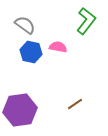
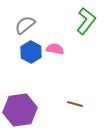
gray semicircle: rotated 75 degrees counterclockwise
pink semicircle: moved 3 px left, 2 px down
blue hexagon: rotated 15 degrees clockwise
brown line: rotated 49 degrees clockwise
